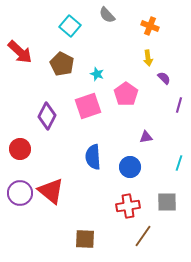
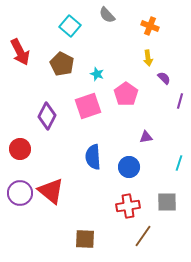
red arrow: rotated 20 degrees clockwise
purple line: moved 1 px right, 4 px up
blue circle: moved 1 px left
